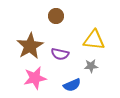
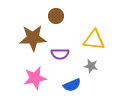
brown star: moved 3 px right, 8 px up; rotated 28 degrees clockwise
purple semicircle: rotated 12 degrees counterclockwise
gray star: rotated 16 degrees clockwise
